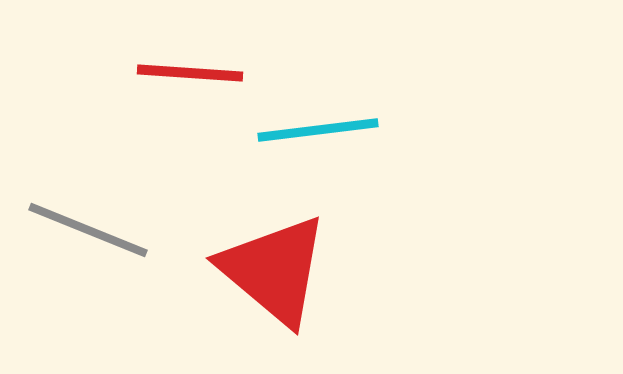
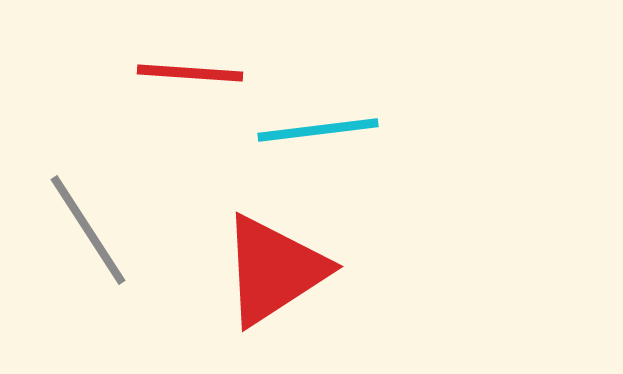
gray line: rotated 35 degrees clockwise
red triangle: rotated 47 degrees clockwise
